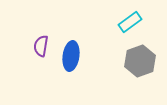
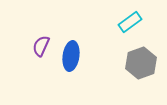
purple semicircle: rotated 15 degrees clockwise
gray hexagon: moved 1 px right, 2 px down
